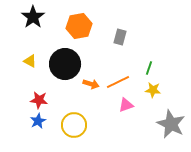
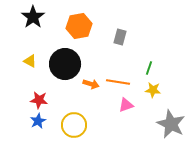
orange line: rotated 35 degrees clockwise
